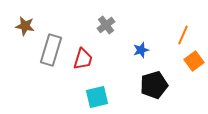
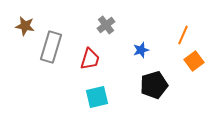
gray rectangle: moved 3 px up
red trapezoid: moved 7 px right
